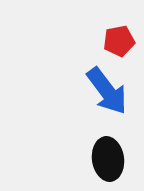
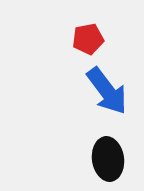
red pentagon: moved 31 px left, 2 px up
